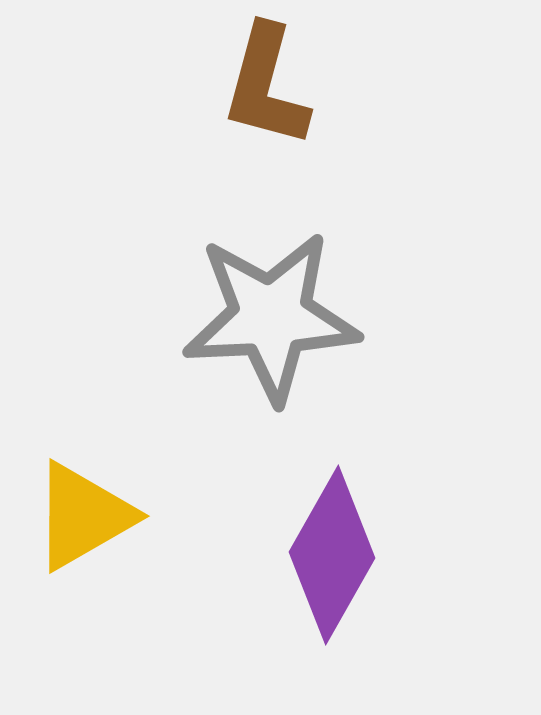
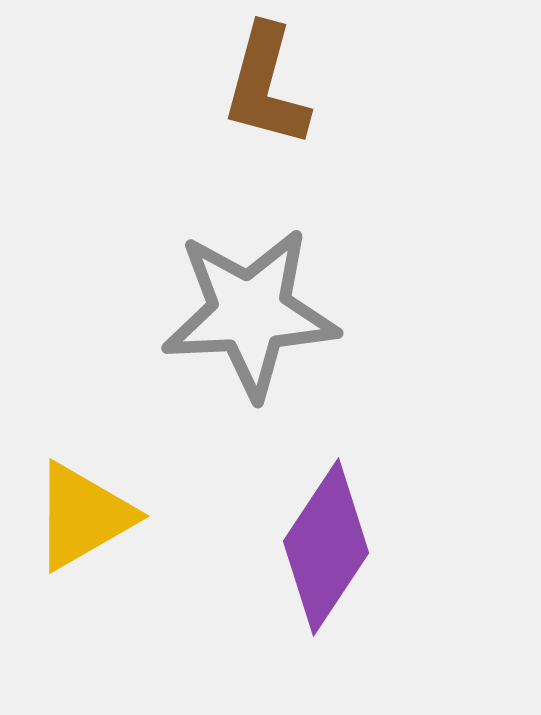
gray star: moved 21 px left, 4 px up
purple diamond: moved 6 px left, 8 px up; rotated 4 degrees clockwise
